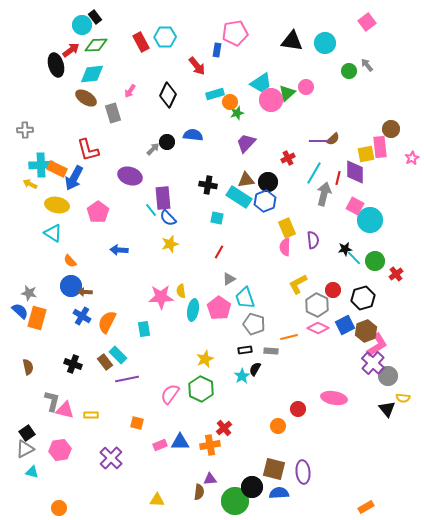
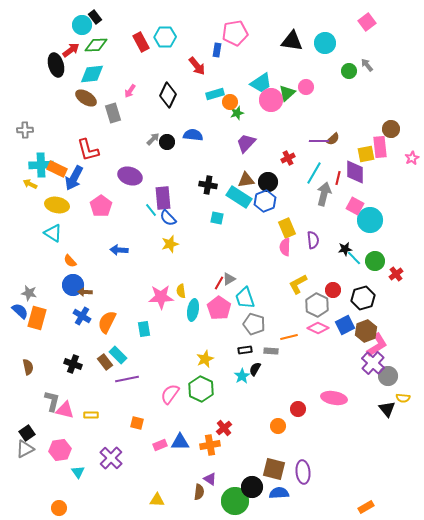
gray arrow at (153, 149): moved 10 px up
pink pentagon at (98, 212): moved 3 px right, 6 px up
red line at (219, 252): moved 31 px down
blue circle at (71, 286): moved 2 px right, 1 px up
cyan triangle at (32, 472): moved 46 px right; rotated 40 degrees clockwise
purple triangle at (210, 479): rotated 40 degrees clockwise
